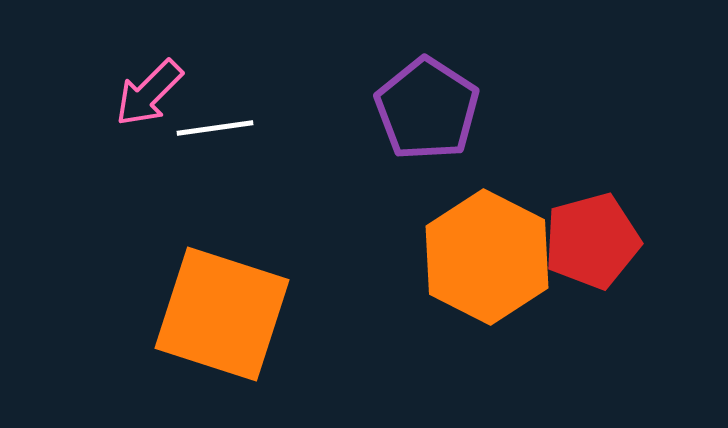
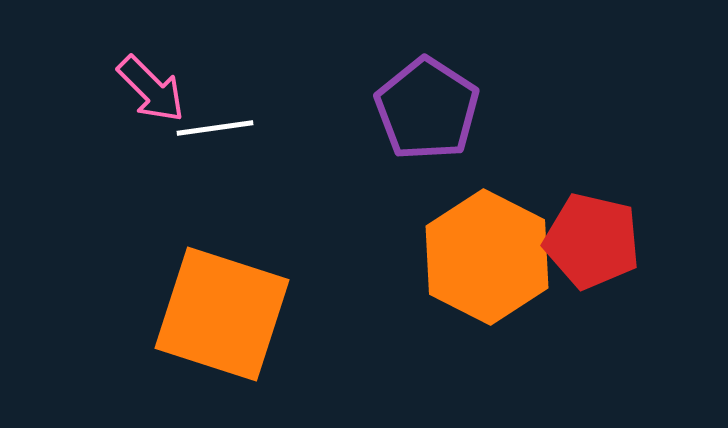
pink arrow: moved 2 px right, 4 px up; rotated 90 degrees counterclockwise
red pentagon: rotated 28 degrees clockwise
